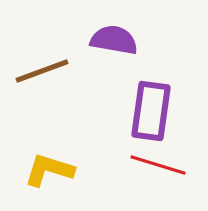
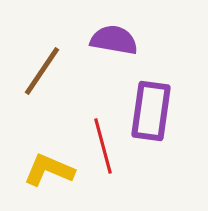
brown line: rotated 36 degrees counterclockwise
red line: moved 55 px left, 19 px up; rotated 58 degrees clockwise
yellow L-shape: rotated 6 degrees clockwise
